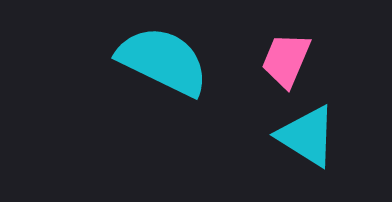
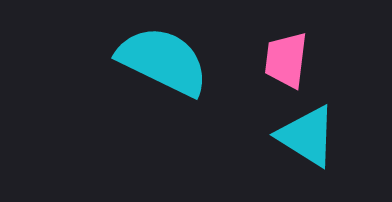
pink trapezoid: rotated 16 degrees counterclockwise
